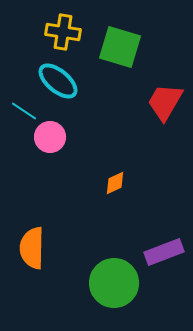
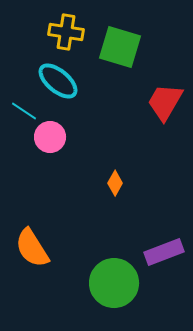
yellow cross: moved 3 px right
orange diamond: rotated 35 degrees counterclockwise
orange semicircle: rotated 33 degrees counterclockwise
